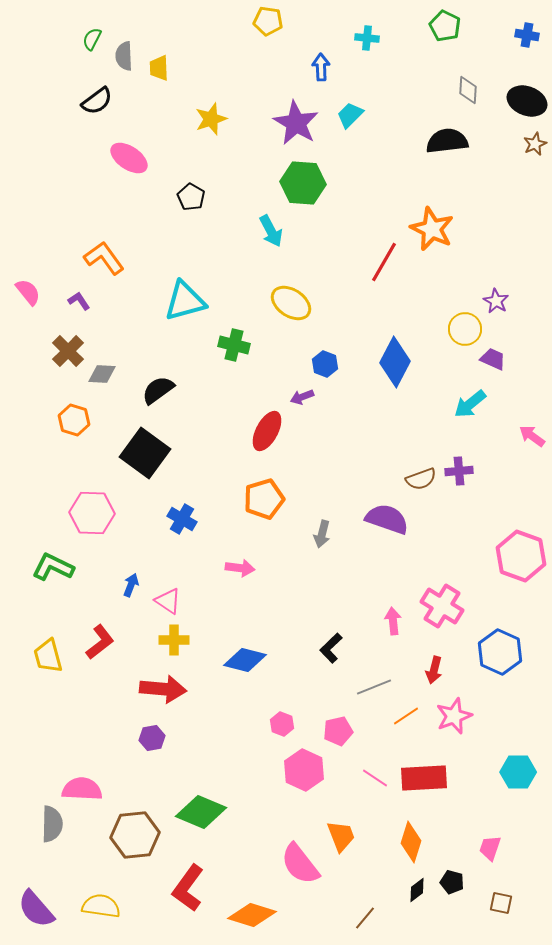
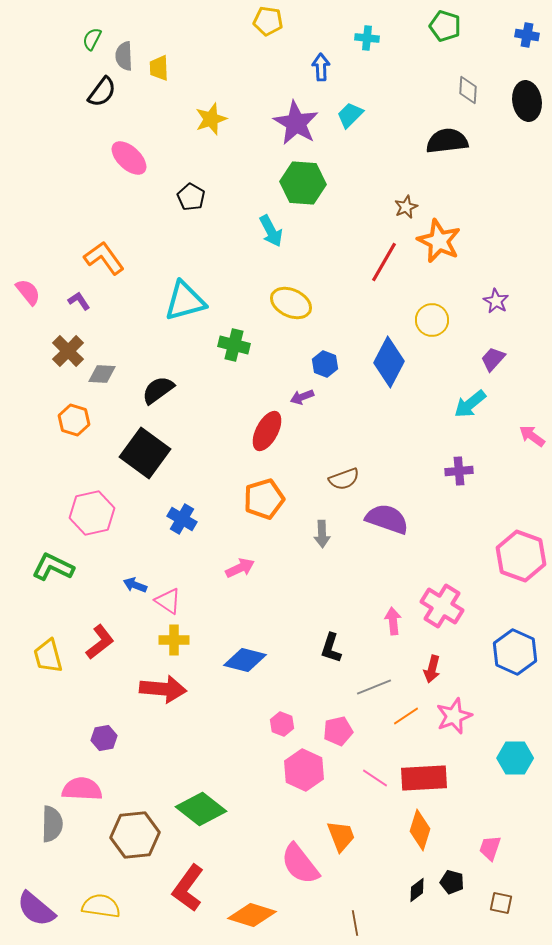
green pentagon at (445, 26): rotated 8 degrees counterclockwise
black semicircle at (97, 101): moved 5 px right, 9 px up; rotated 16 degrees counterclockwise
black ellipse at (527, 101): rotated 60 degrees clockwise
brown star at (535, 144): moved 129 px left, 63 px down
pink ellipse at (129, 158): rotated 9 degrees clockwise
orange star at (432, 229): moved 7 px right, 12 px down
yellow ellipse at (291, 303): rotated 9 degrees counterclockwise
yellow circle at (465, 329): moved 33 px left, 9 px up
purple trapezoid at (493, 359): rotated 72 degrees counterclockwise
blue diamond at (395, 362): moved 6 px left
brown semicircle at (421, 479): moved 77 px left
pink hexagon at (92, 513): rotated 15 degrees counterclockwise
gray arrow at (322, 534): rotated 16 degrees counterclockwise
pink arrow at (240, 568): rotated 32 degrees counterclockwise
blue arrow at (131, 585): moved 4 px right; rotated 90 degrees counterclockwise
black L-shape at (331, 648): rotated 28 degrees counterclockwise
blue hexagon at (500, 652): moved 15 px right
red arrow at (434, 670): moved 2 px left, 1 px up
purple hexagon at (152, 738): moved 48 px left
cyan hexagon at (518, 772): moved 3 px left, 14 px up
green diamond at (201, 812): moved 3 px up; rotated 15 degrees clockwise
orange diamond at (411, 842): moved 9 px right, 12 px up
purple semicircle at (36, 909): rotated 9 degrees counterclockwise
brown line at (365, 918): moved 10 px left, 5 px down; rotated 50 degrees counterclockwise
